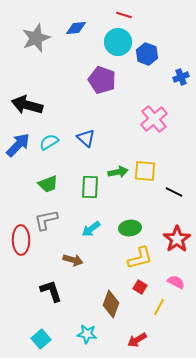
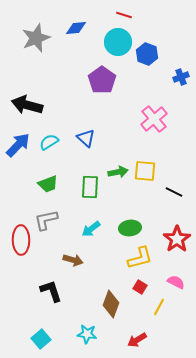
purple pentagon: rotated 16 degrees clockwise
